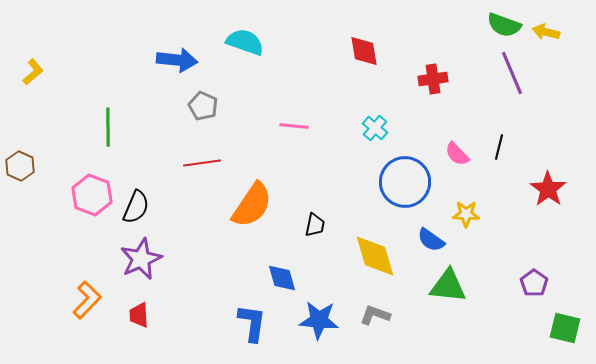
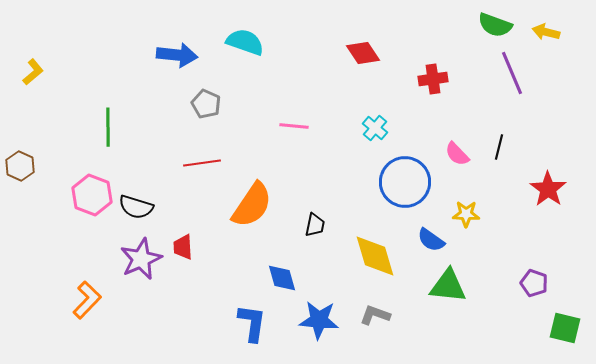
green semicircle: moved 9 px left
red diamond: moved 1 px left, 2 px down; rotated 24 degrees counterclockwise
blue arrow: moved 5 px up
gray pentagon: moved 3 px right, 2 px up
black semicircle: rotated 84 degrees clockwise
purple pentagon: rotated 16 degrees counterclockwise
red trapezoid: moved 44 px right, 68 px up
